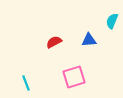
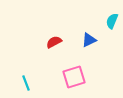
blue triangle: rotated 21 degrees counterclockwise
